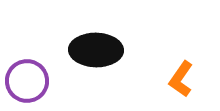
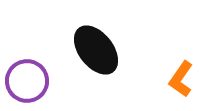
black ellipse: rotated 51 degrees clockwise
